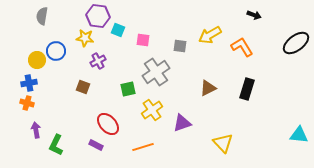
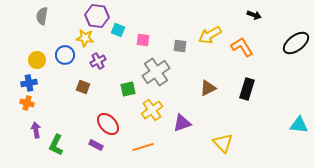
purple hexagon: moved 1 px left
blue circle: moved 9 px right, 4 px down
cyan triangle: moved 10 px up
